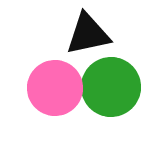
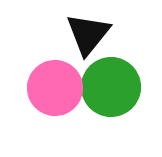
black triangle: rotated 39 degrees counterclockwise
